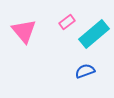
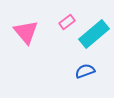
pink triangle: moved 2 px right, 1 px down
